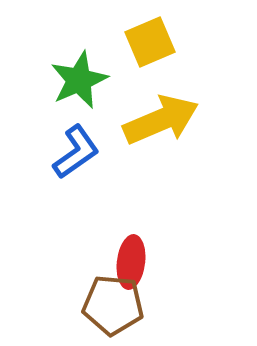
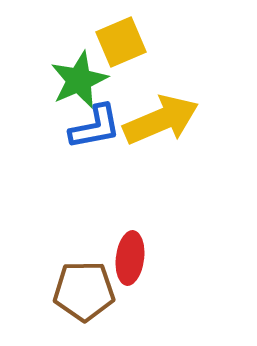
yellow square: moved 29 px left
blue L-shape: moved 19 px right, 25 px up; rotated 24 degrees clockwise
red ellipse: moved 1 px left, 4 px up
brown pentagon: moved 29 px left, 14 px up; rotated 6 degrees counterclockwise
